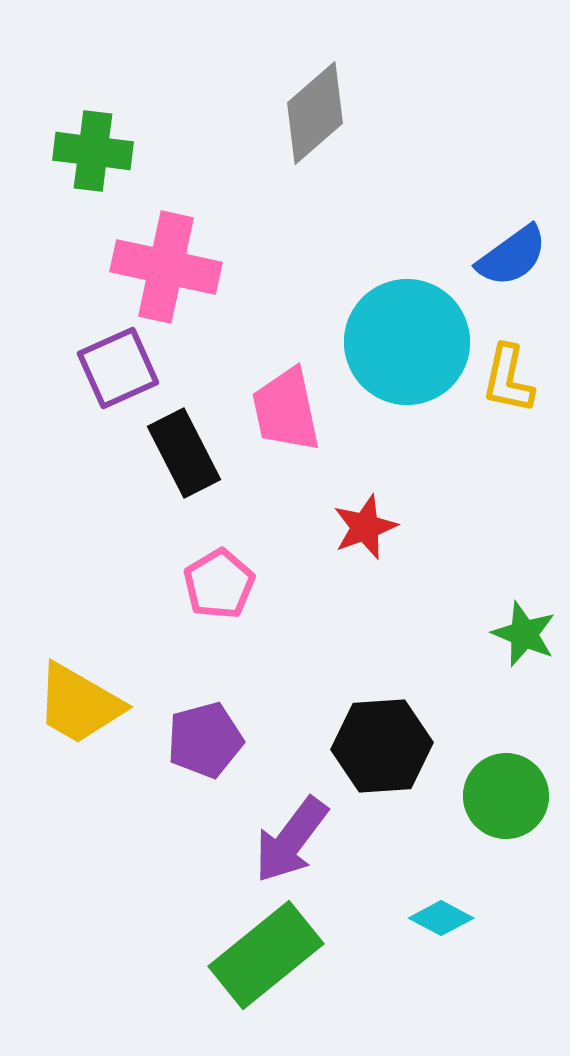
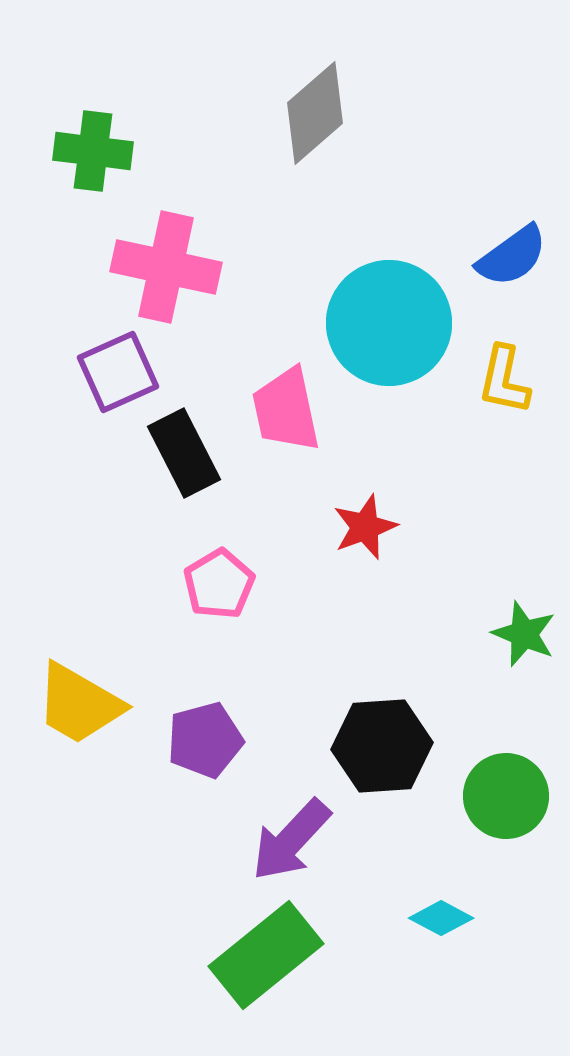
cyan circle: moved 18 px left, 19 px up
purple square: moved 4 px down
yellow L-shape: moved 4 px left, 1 px down
purple arrow: rotated 6 degrees clockwise
